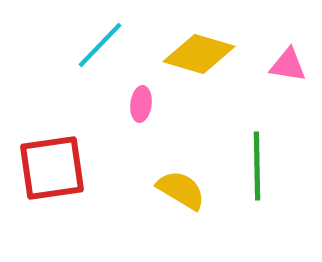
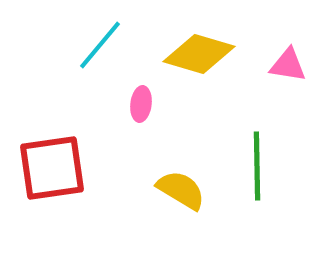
cyan line: rotated 4 degrees counterclockwise
